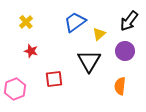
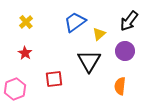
red star: moved 6 px left, 2 px down; rotated 16 degrees clockwise
